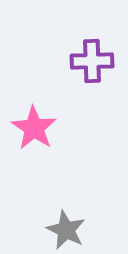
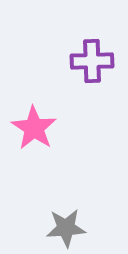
gray star: moved 2 px up; rotated 30 degrees counterclockwise
